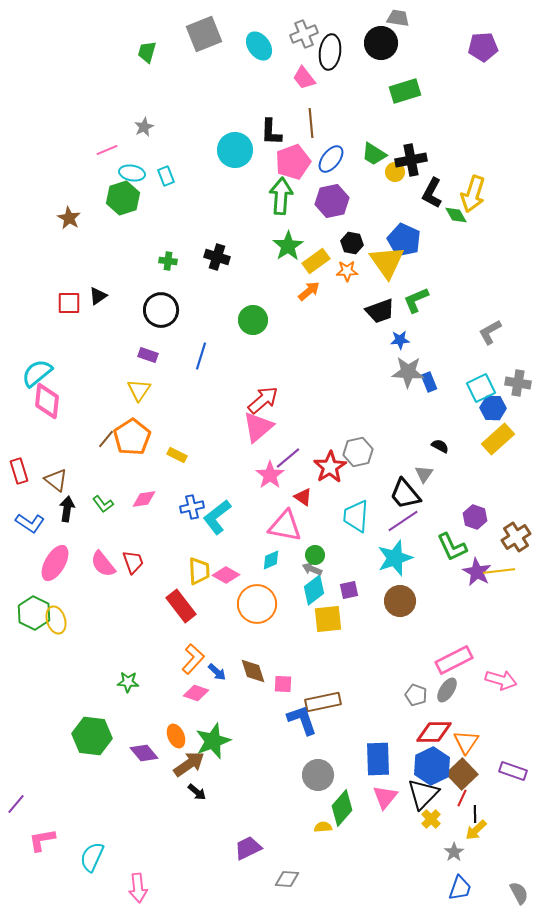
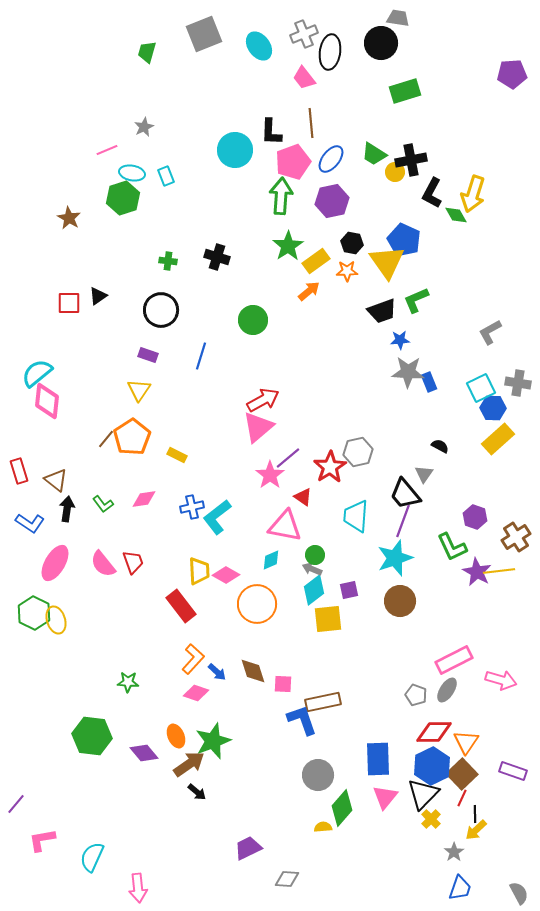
purple pentagon at (483, 47): moved 29 px right, 27 px down
black trapezoid at (380, 311): moved 2 px right
red arrow at (263, 400): rotated 12 degrees clockwise
purple line at (403, 521): rotated 36 degrees counterclockwise
